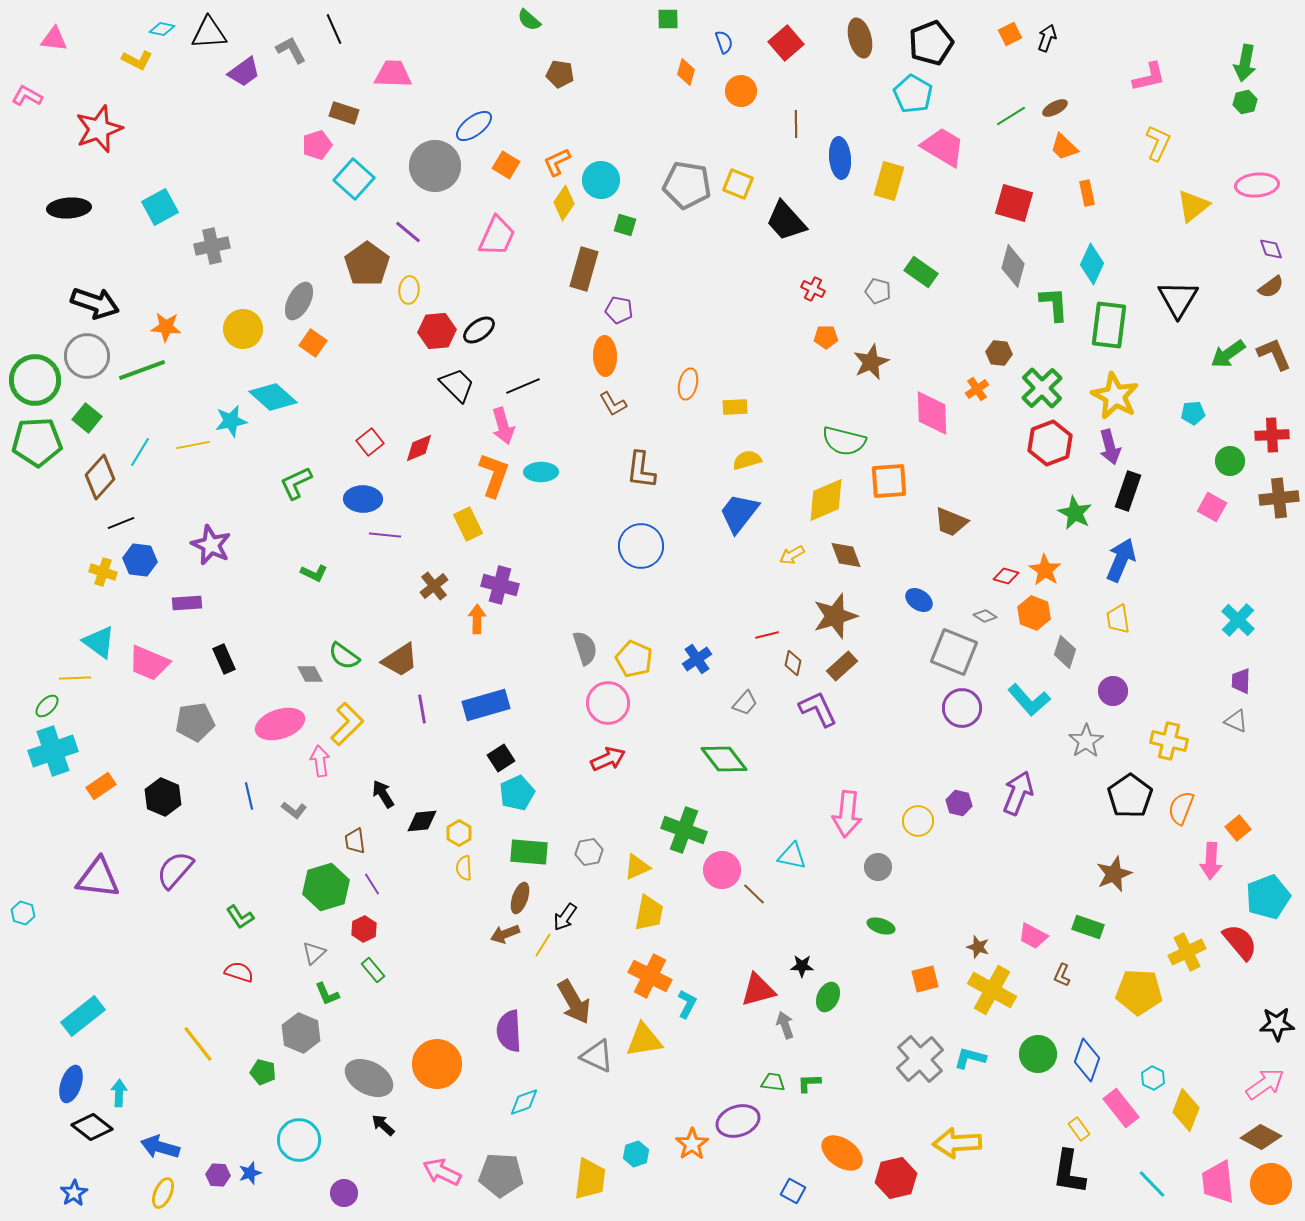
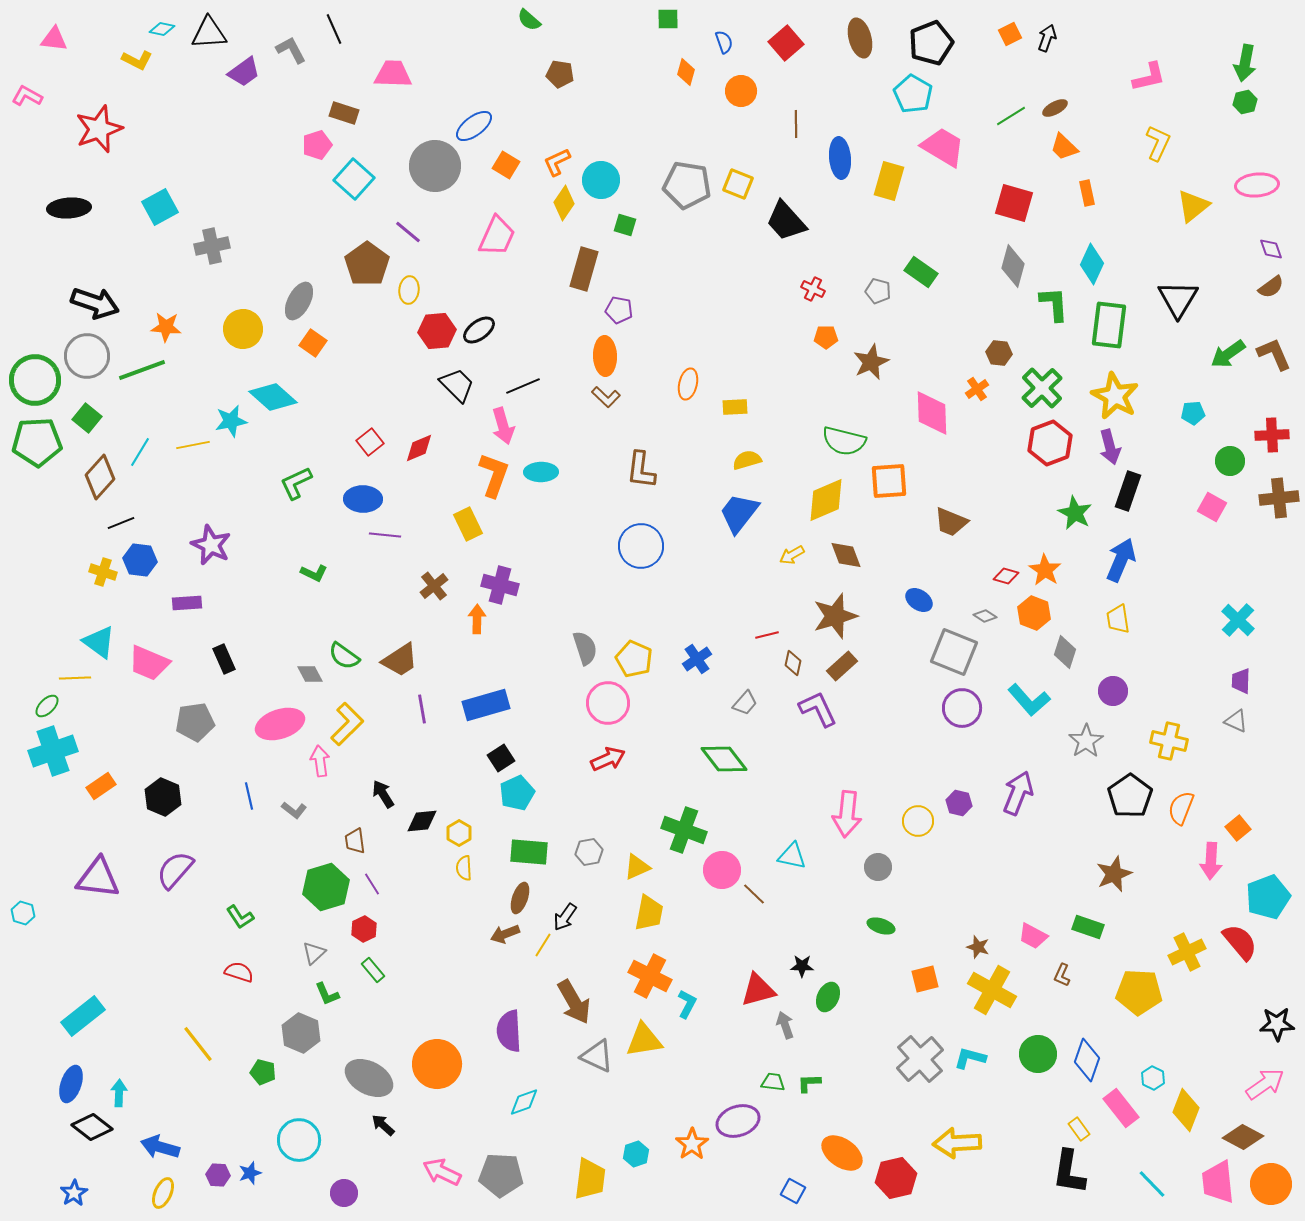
brown L-shape at (613, 404): moved 7 px left, 7 px up; rotated 16 degrees counterclockwise
brown diamond at (1261, 1137): moved 18 px left
